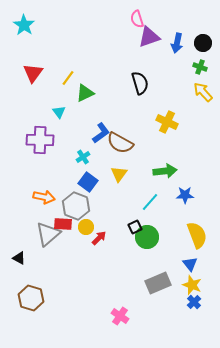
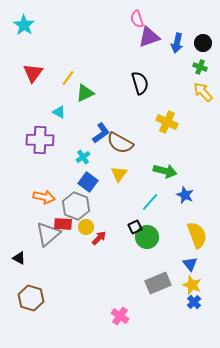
cyan triangle: rotated 24 degrees counterclockwise
green arrow: rotated 20 degrees clockwise
blue star: rotated 24 degrees clockwise
